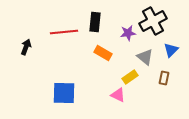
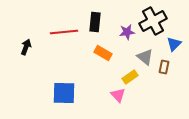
purple star: moved 1 px left, 1 px up
blue triangle: moved 3 px right, 6 px up
brown rectangle: moved 11 px up
pink triangle: rotated 21 degrees clockwise
